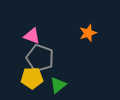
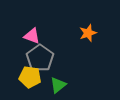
gray pentagon: rotated 16 degrees clockwise
yellow pentagon: moved 2 px left, 1 px up; rotated 10 degrees clockwise
